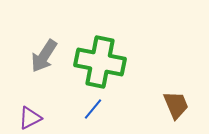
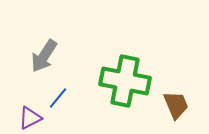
green cross: moved 25 px right, 19 px down
blue line: moved 35 px left, 11 px up
